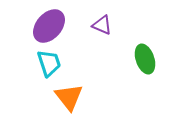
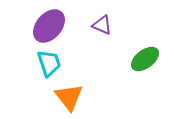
green ellipse: rotated 72 degrees clockwise
